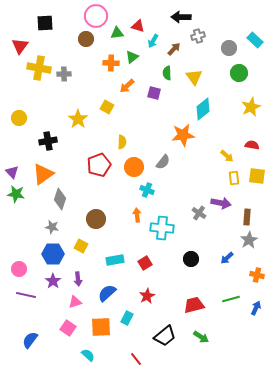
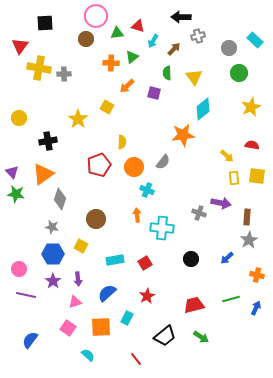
gray cross at (199, 213): rotated 16 degrees counterclockwise
